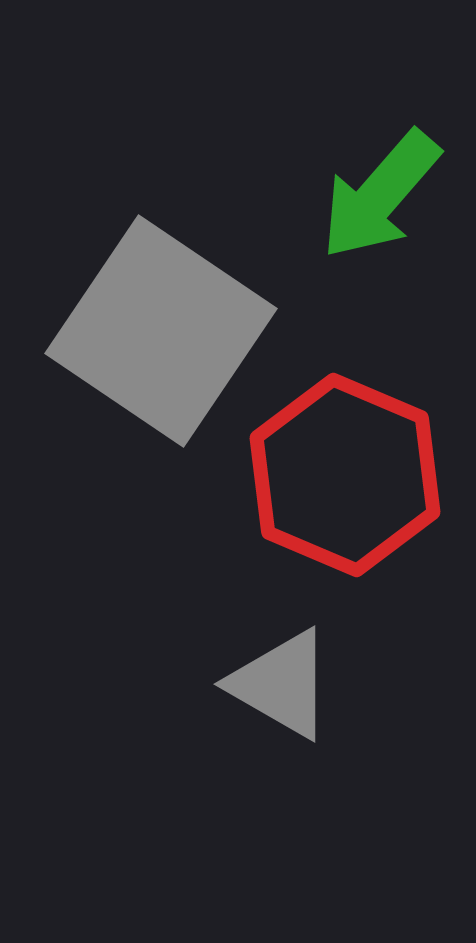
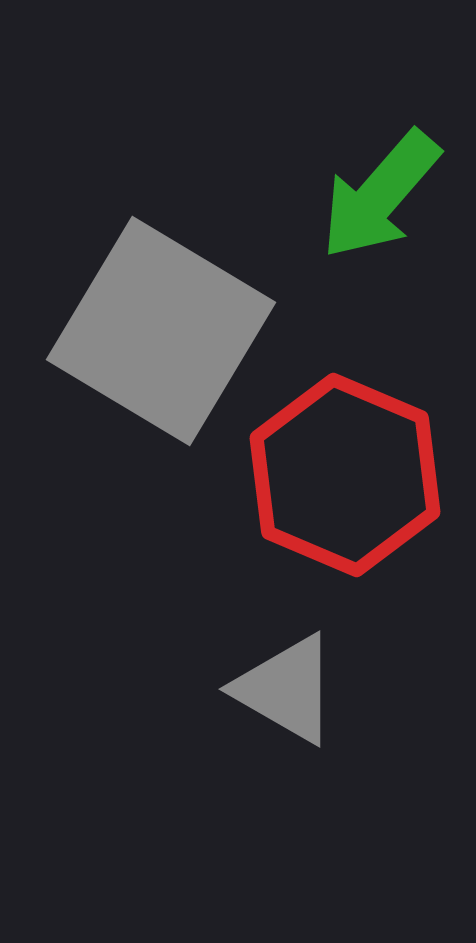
gray square: rotated 3 degrees counterclockwise
gray triangle: moved 5 px right, 5 px down
